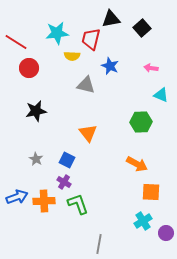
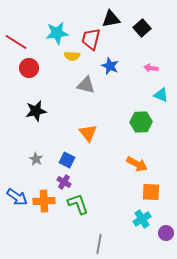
blue arrow: rotated 55 degrees clockwise
cyan cross: moved 1 px left, 2 px up
